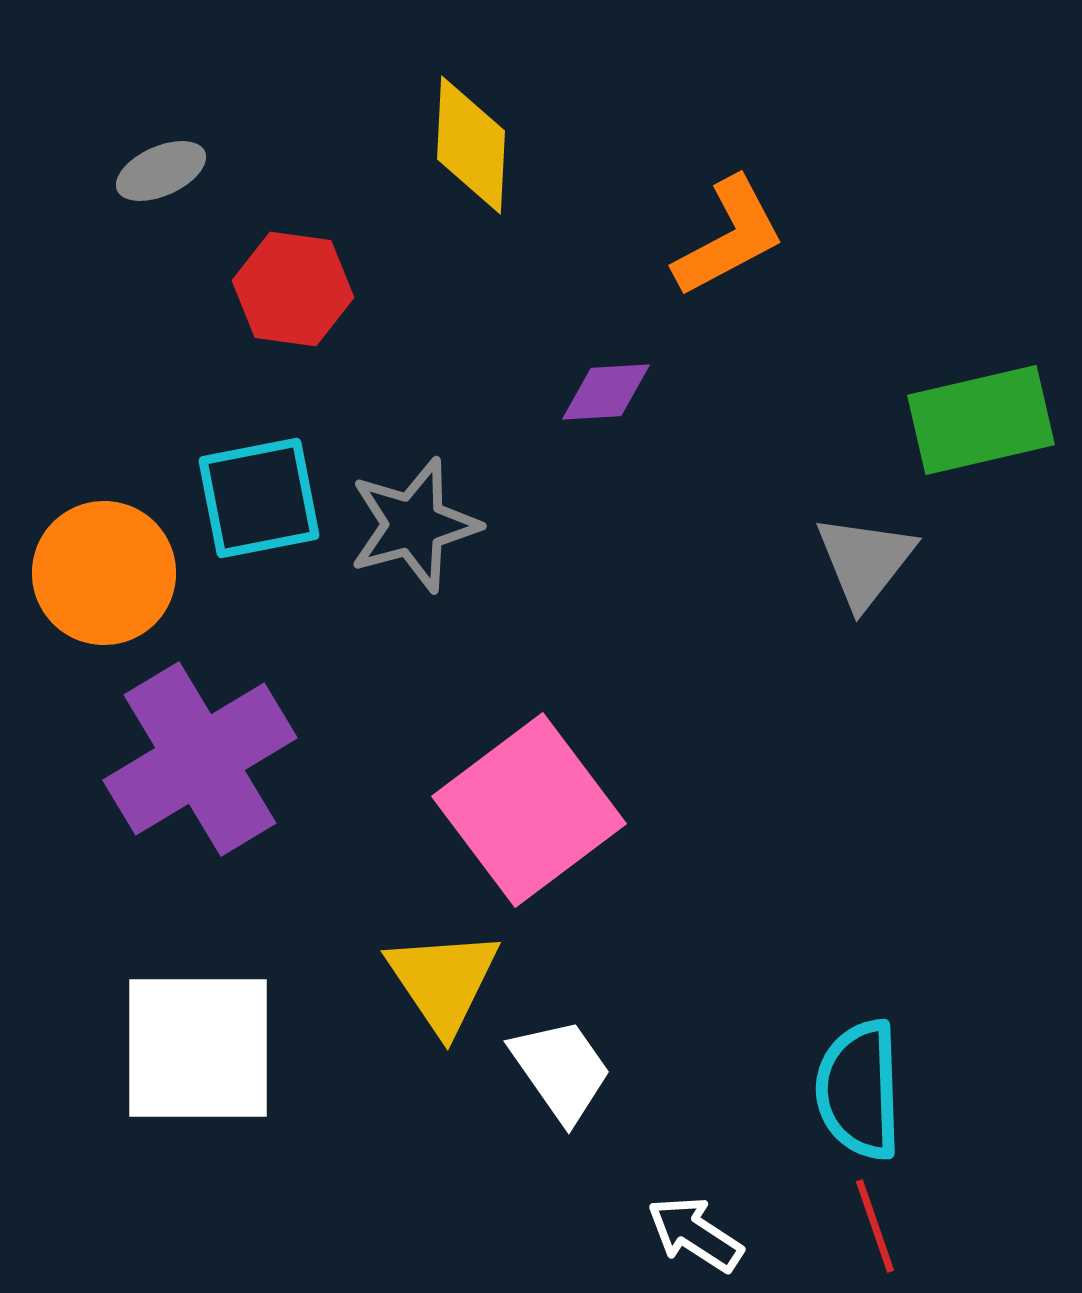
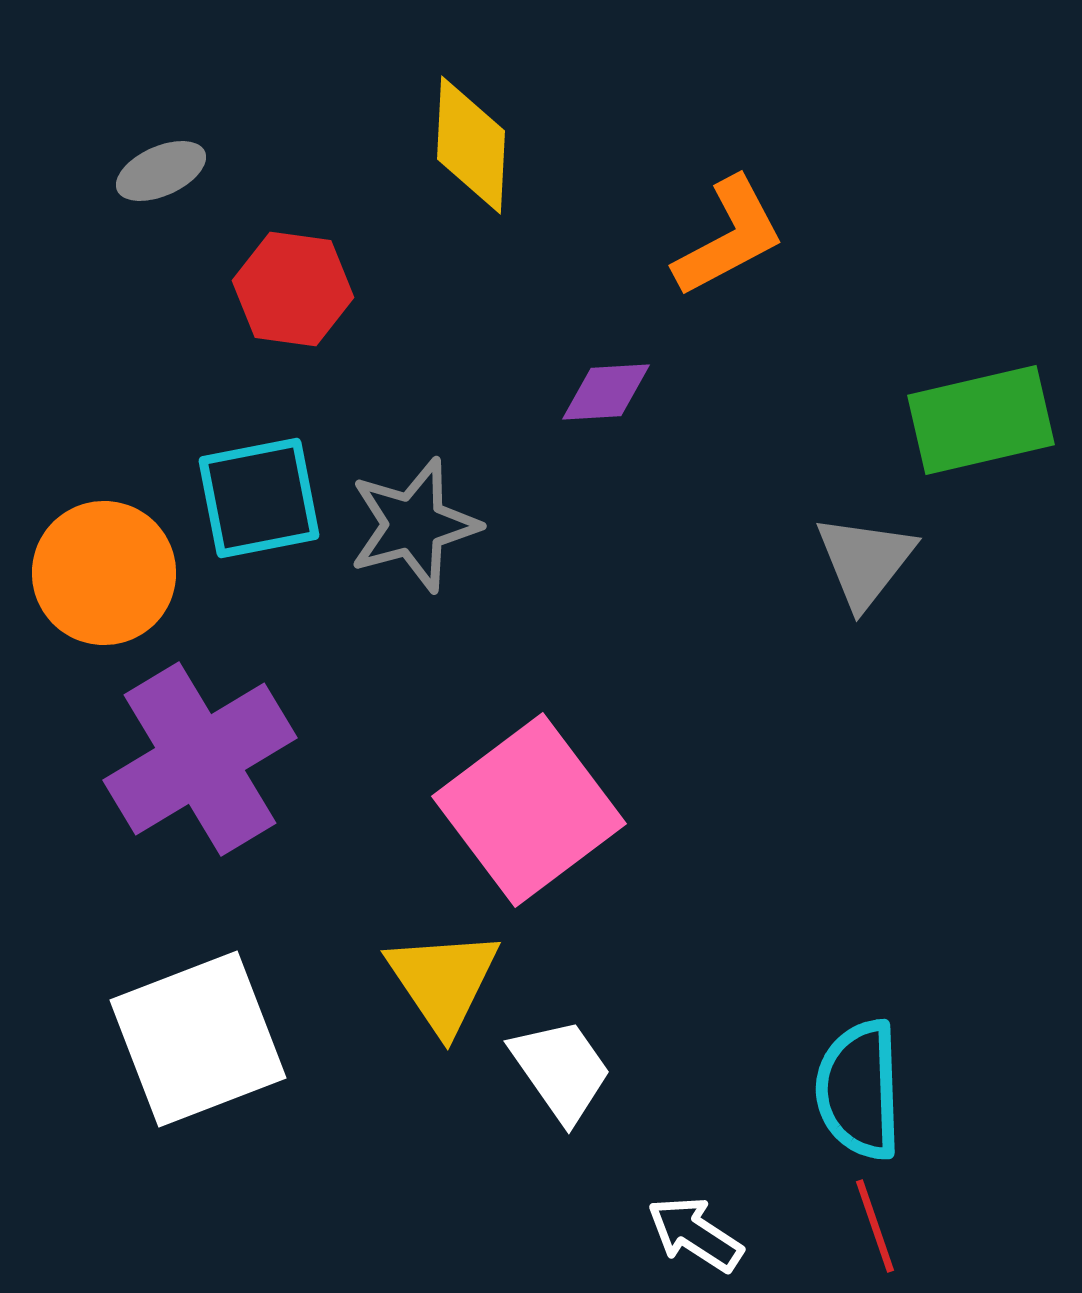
white square: moved 9 px up; rotated 21 degrees counterclockwise
